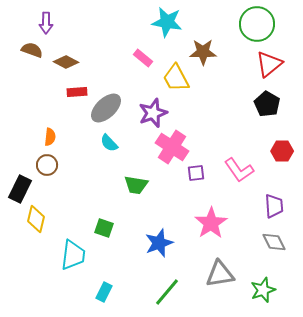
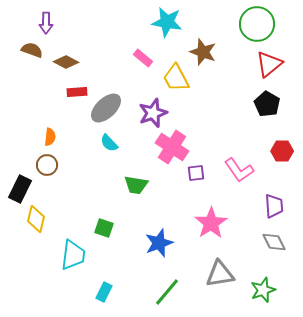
brown star: rotated 20 degrees clockwise
